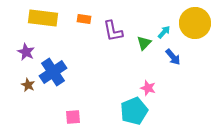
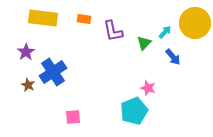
cyan arrow: moved 1 px right
purple star: rotated 12 degrees clockwise
